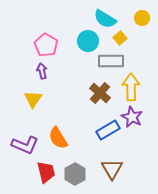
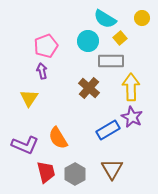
pink pentagon: moved 1 px down; rotated 20 degrees clockwise
brown cross: moved 11 px left, 5 px up
yellow triangle: moved 4 px left, 1 px up
